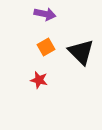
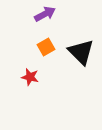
purple arrow: rotated 40 degrees counterclockwise
red star: moved 9 px left, 3 px up
